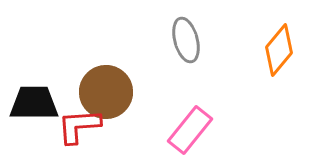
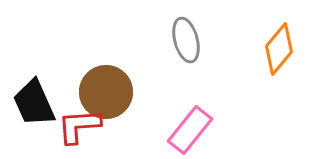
orange diamond: moved 1 px up
black trapezoid: rotated 114 degrees counterclockwise
